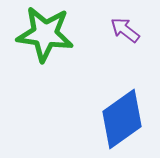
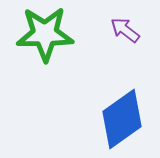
green star: rotated 8 degrees counterclockwise
